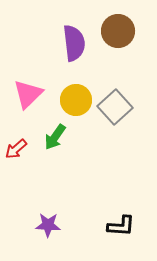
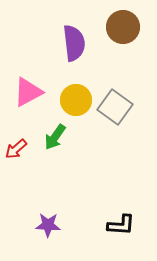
brown circle: moved 5 px right, 4 px up
pink triangle: moved 2 px up; rotated 16 degrees clockwise
gray square: rotated 12 degrees counterclockwise
black L-shape: moved 1 px up
